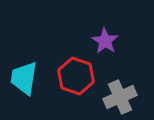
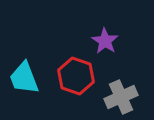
cyan trapezoid: rotated 30 degrees counterclockwise
gray cross: moved 1 px right
